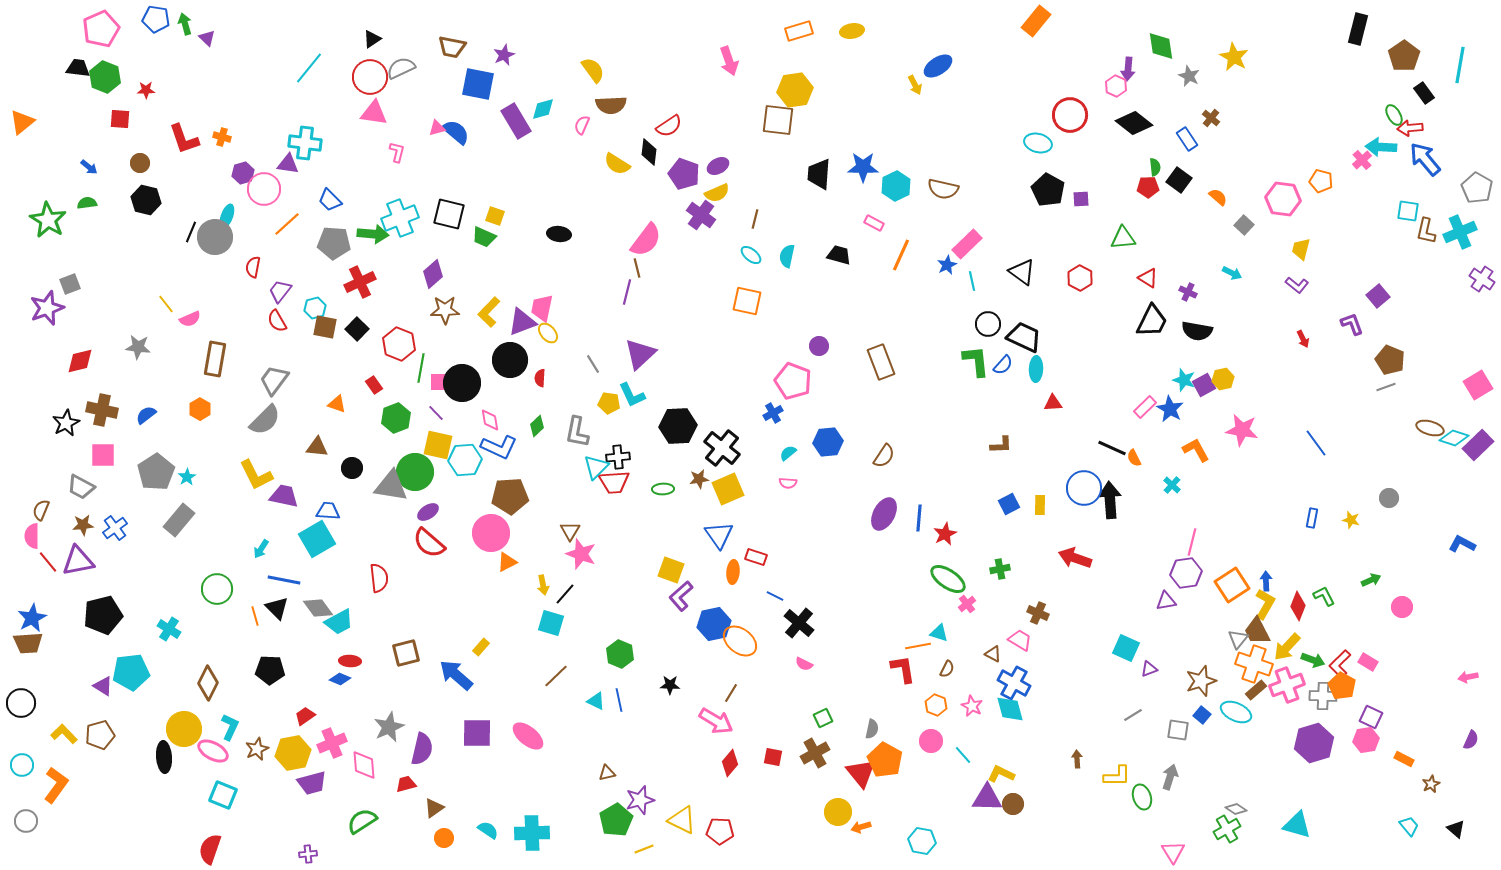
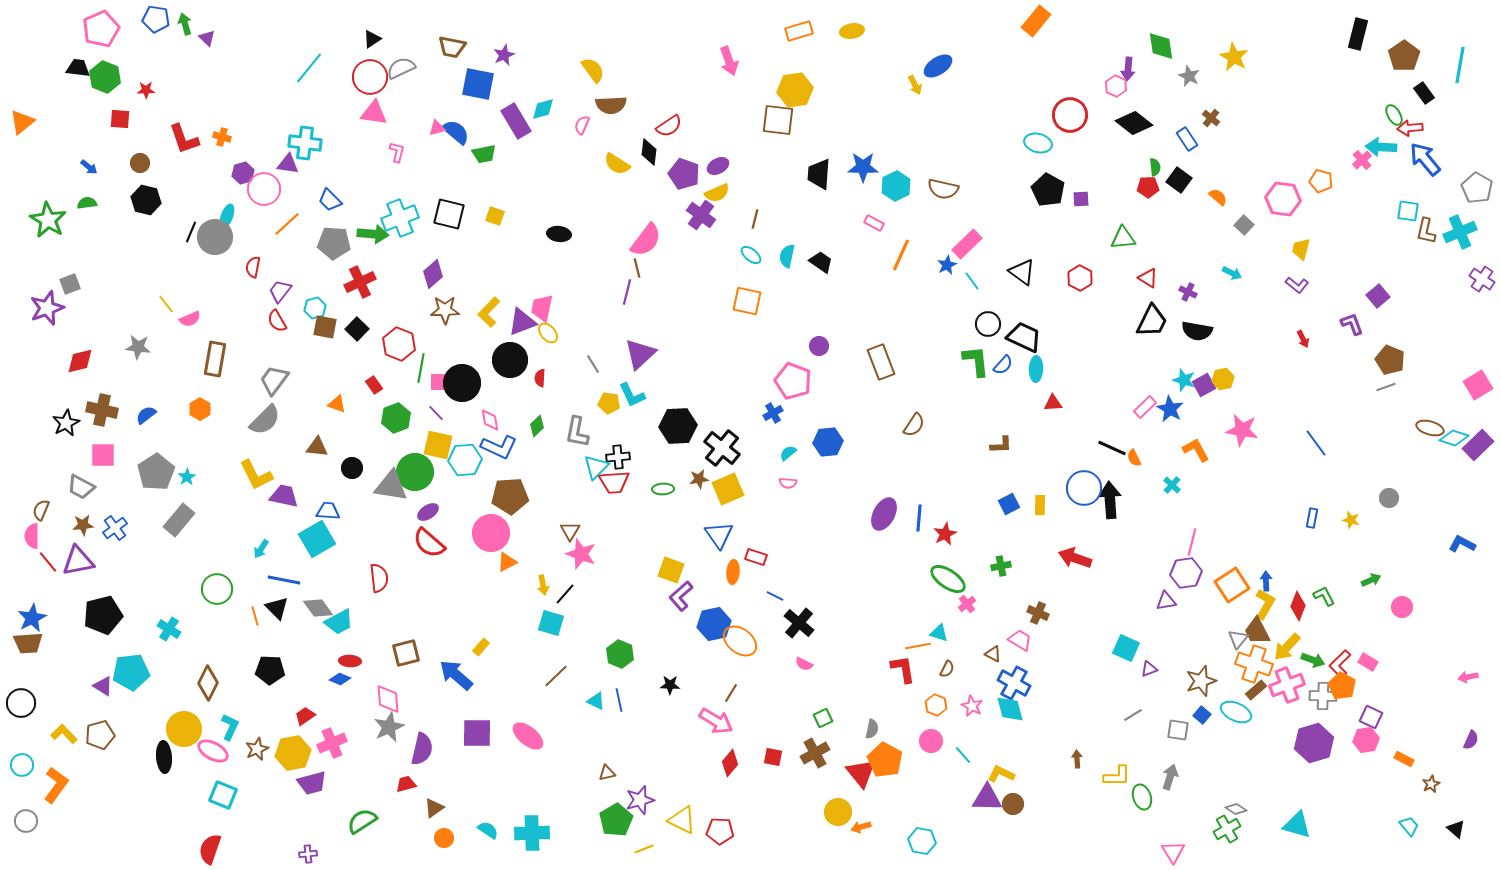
black rectangle at (1358, 29): moved 5 px down
green trapezoid at (484, 237): moved 83 px up; rotated 35 degrees counterclockwise
black trapezoid at (839, 255): moved 18 px left, 7 px down; rotated 20 degrees clockwise
cyan line at (972, 281): rotated 24 degrees counterclockwise
brown semicircle at (884, 456): moved 30 px right, 31 px up
green cross at (1000, 569): moved 1 px right, 3 px up
pink diamond at (364, 765): moved 24 px right, 66 px up
